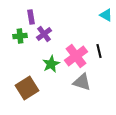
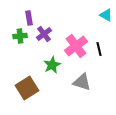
purple rectangle: moved 2 px left, 1 px down
black line: moved 2 px up
pink cross: moved 10 px up
green star: moved 1 px right, 1 px down
